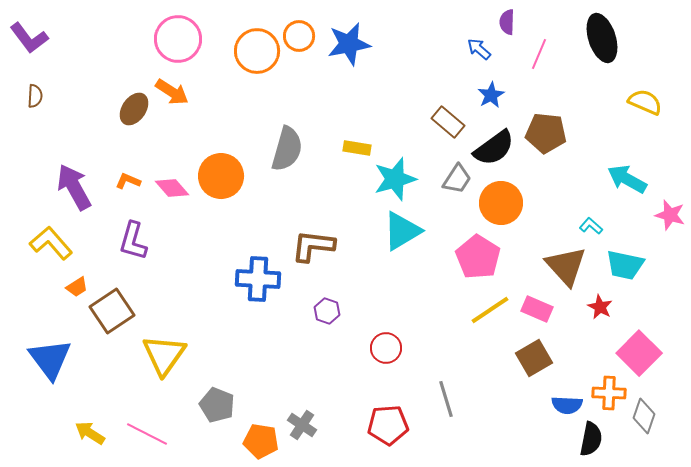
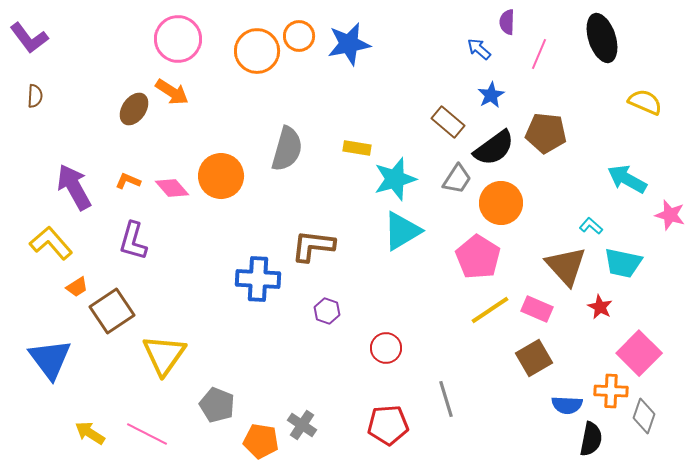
cyan trapezoid at (625, 265): moved 2 px left, 2 px up
orange cross at (609, 393): moved 2 px right, 2 px up
